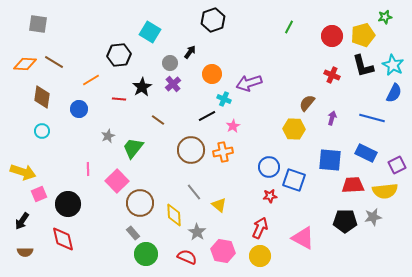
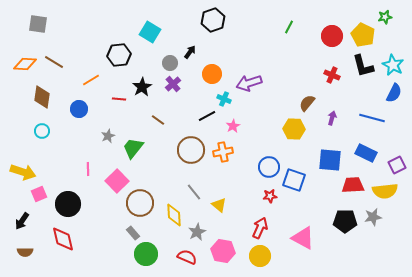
yellow pentagon at (363, 35): rotated 30 degrees counterclockwise
gray star at (197, 232): rotated 12 degrees clockwise
